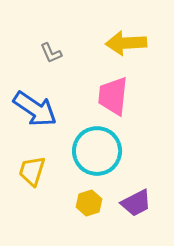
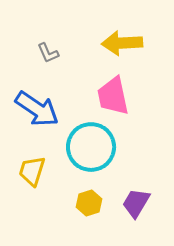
yellow arrow: moved 4 px left
gray L-shape: moved 3 px left
pink trapezoid: rotated 18 degrees counterclockwise
blue arrow: moved 2 px right
cyan circle: moved 6 px left, 4 px up
purple trapezoid: rotated 148 degrees clockwise
